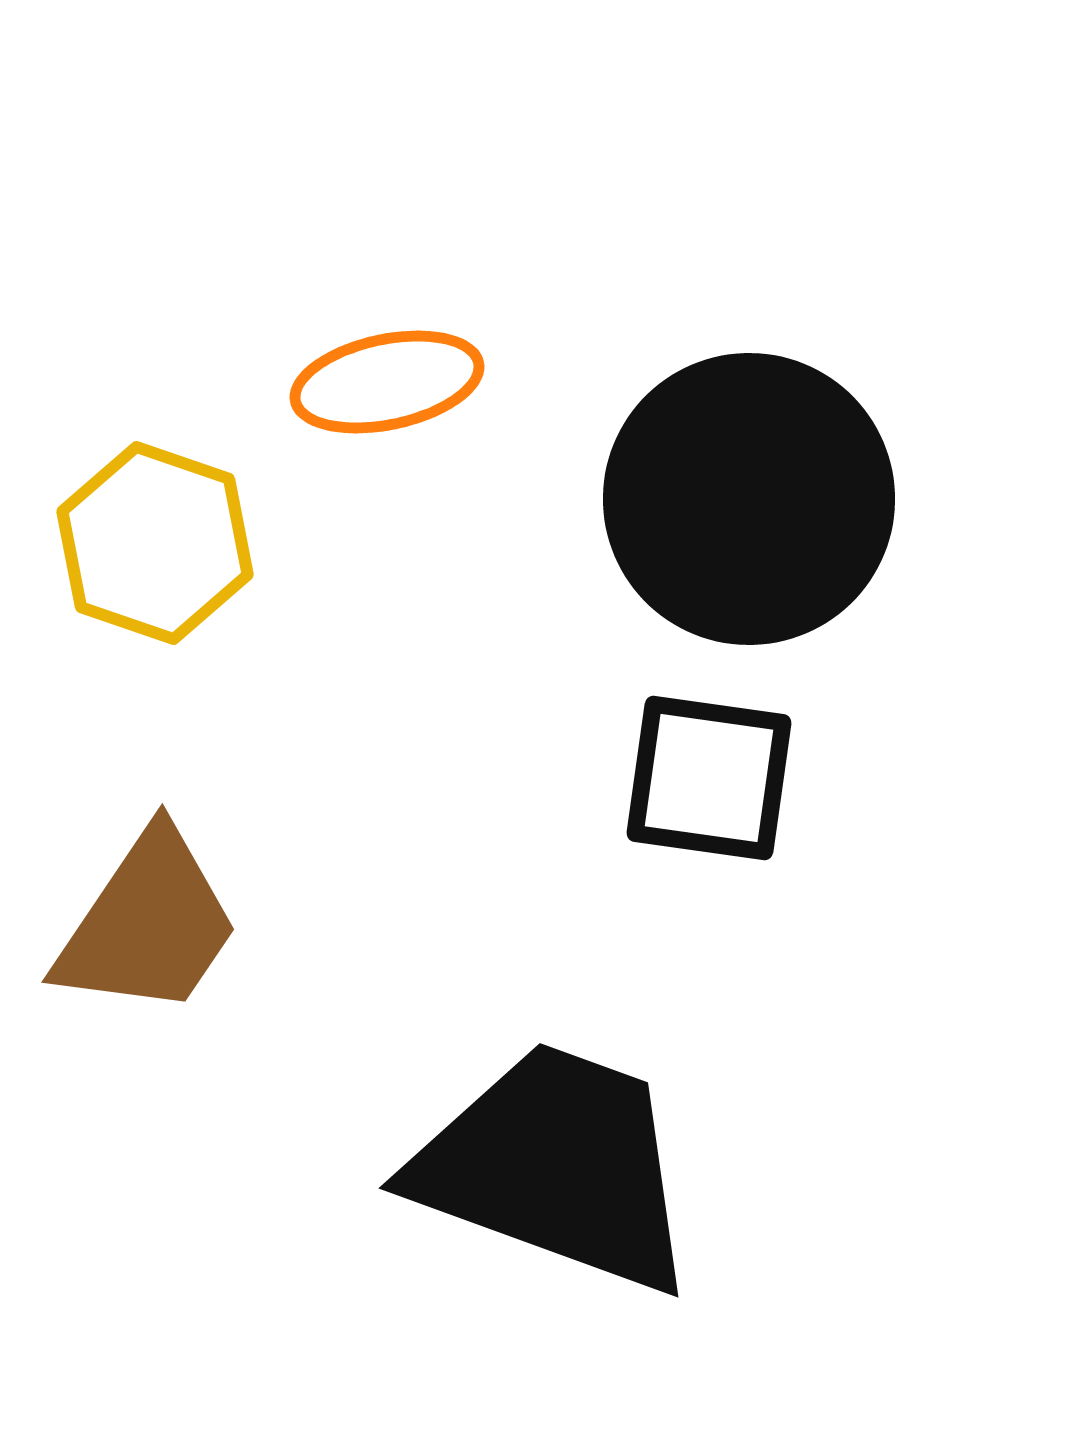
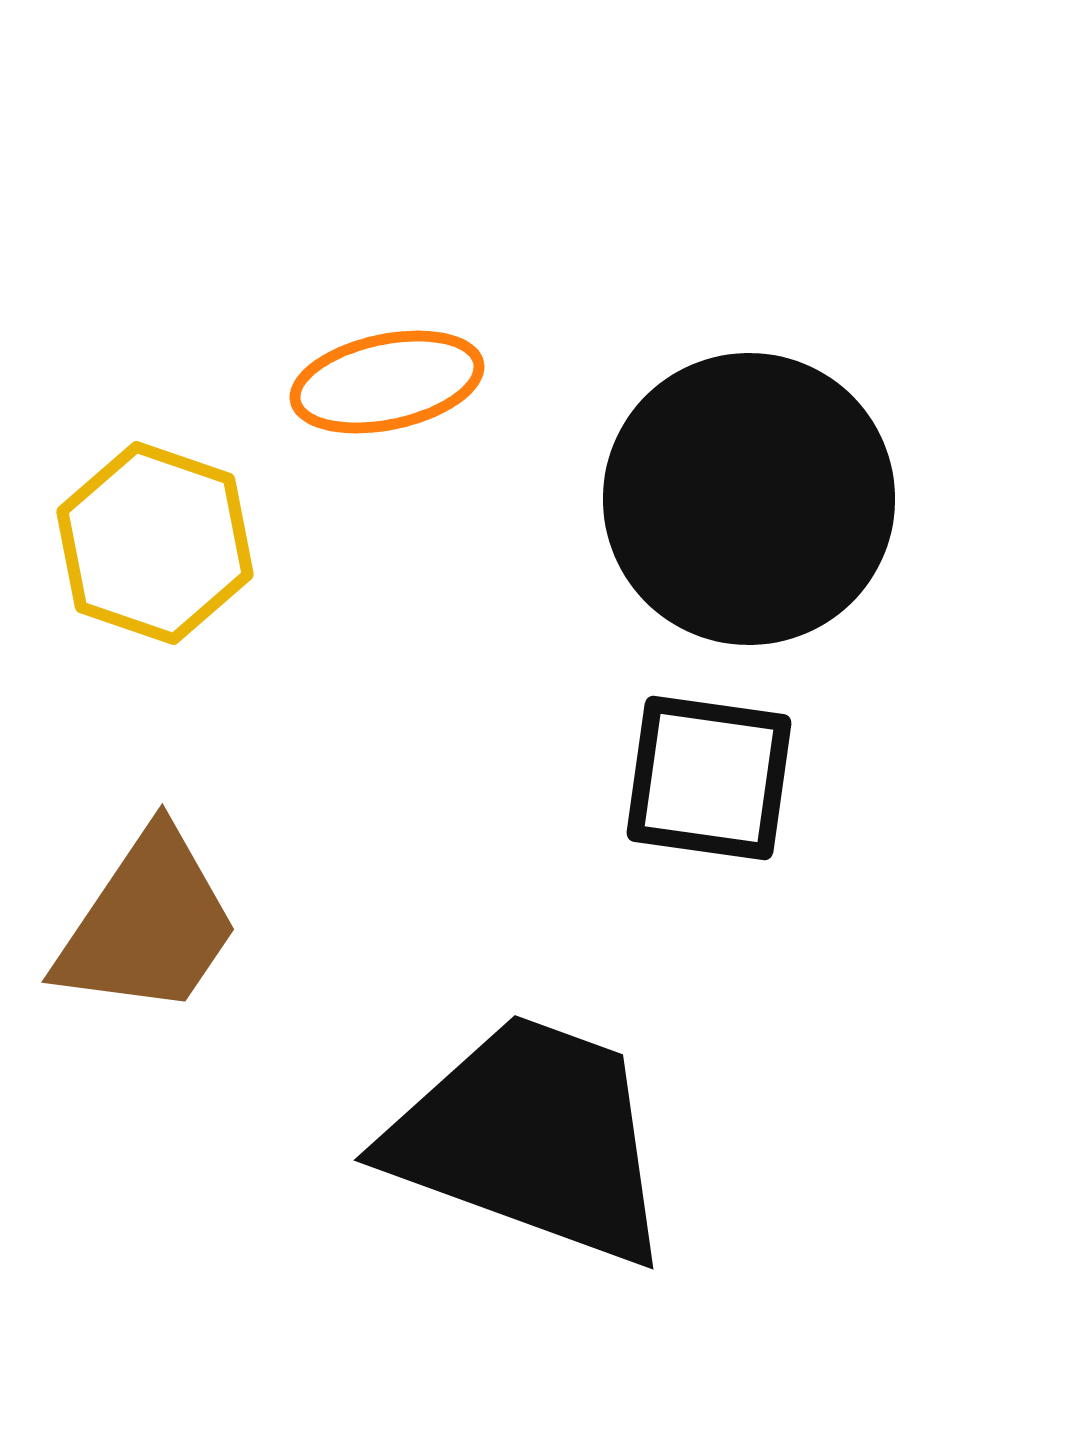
black trapezoid: moved 25 px left, 28 px up
